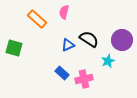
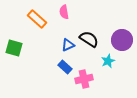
pink semicircle: rotated 24 degrees counterclockwise
blue rectangle: moved 3 px right, 6 px up
